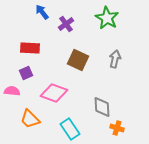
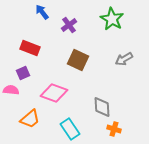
green star: moved 5 px right, 1 px down
purple cross: moved 3 px right, 1 px down
red rectangle: rotated 18 degrees clockwise
gray arrow: moved 9 px right; rotated 132 degrees counterclockwise
purple square: moved 3 px left
pink semicircle: moved 1 px left, 1 px up
orange trapezoid: rotated 85 degrees counterclockwise
orange cross: moved 3 px left, 1 px down
